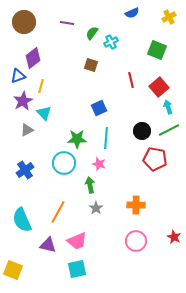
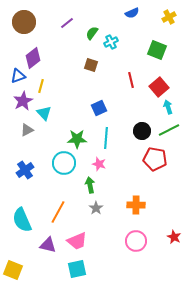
purple line: rotated 48 degrees counterclockwise
